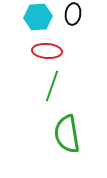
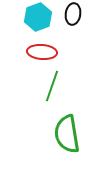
cyan hexagon: rotated 16 degrees counterclockwise
red ellipse: moved 5 px left, 1 px down
